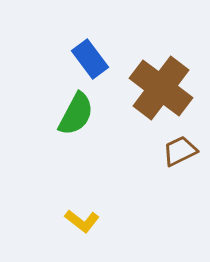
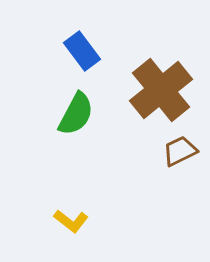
blue rectangle: moved 8 px left, 8 px up
brown cross: moved 2 px down; rotated 14 degrees clockwise
yellow L-shape: moved 11 px left
